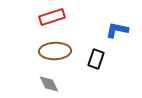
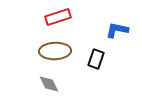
red rectangle: moved 6 px right
